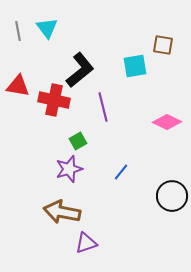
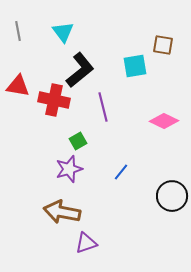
cyan triangle: moved 16 px right, 4 px down
pink diamond: moved 3 px left, 1 px up
